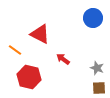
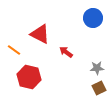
orange line: moved 1 px left
red arrow: moved 3 px right, 7 px up
gray star: rotated 24 degrees counterclockwise
brown square: rotated 24 degrees counterclockwise
